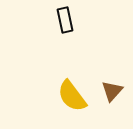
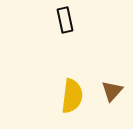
yellow semicircle: rotated 136 degrees counterclockwise
